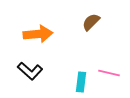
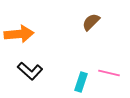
orange arrow: moved 19 px left
cyan rectangle: rotated 12 degrees clockwise
